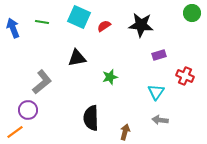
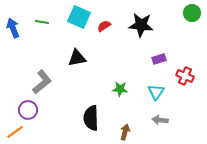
purple rectangle: moved 4 px down
green star: moved 10 px right, 12 px down; rotated 21 degrees clockwise
